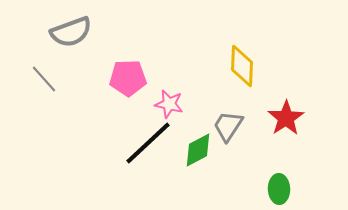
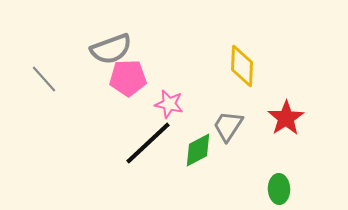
gray semicircle: moved 40 px right, 17 px down
